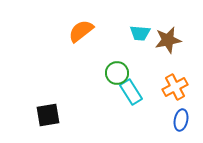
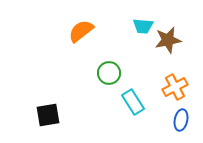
cyan trapezoid: moved 3 px right, 7 px up
green circle: moved 8 px left
cyan rectangle: moved 2 px right, 10 px down
